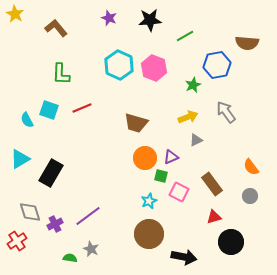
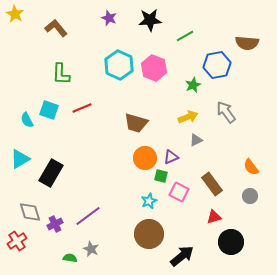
black arrow: moved 2 px left, 1 px up; rotated 50 degrees counterclockwise
